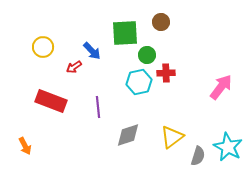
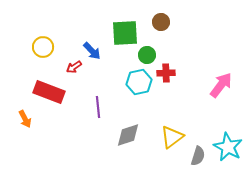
pink arrow: moved 2 px up
red rectangle: moved 2 px left, 9 px up
orange arrow: moved 27 px up
